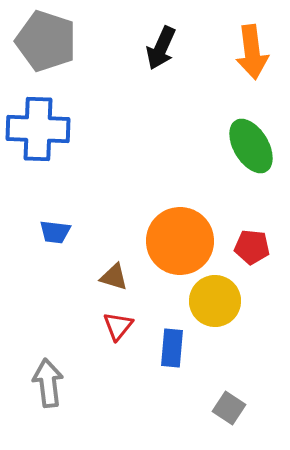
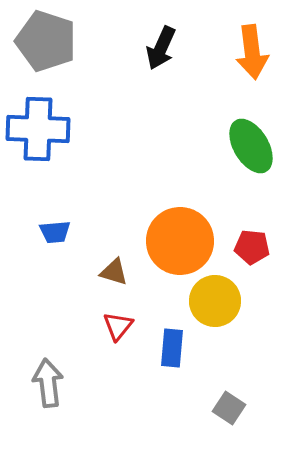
blue trapezoid: rotated 12 degrees counterclockwise
brown triangle: moved 5 px up
